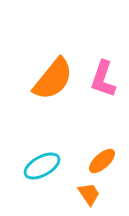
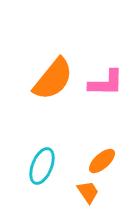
pink L-shape: moved 3 px right, 4 px down; rotated 108 degrees counterclockwise
cyan ellipse: rotated 39 degrees counterclockwise
orange trapezoid: moved 1 px left, 2 px up
